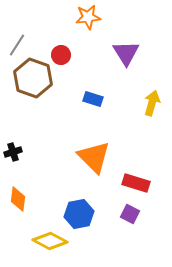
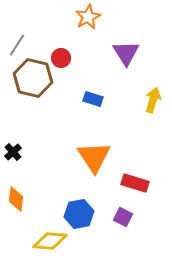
orange star: rotated 20 degrees counterclockwise
red circle: moved 3 px down
brown hexagon: rotated 6 degrees counterclockwise
yellow arrow: moved 1 px right, 3 px up
black cross: rotated 24 degrees counterclockwise
orange triangle: rotated 12 degrees clockwise
red rectangle: moved 1 px left
orange diamond: moved 2 px left
purple square: moved 7 px left, 3 px down
yellow diamond: rotated 24 degrees counterclockwise
